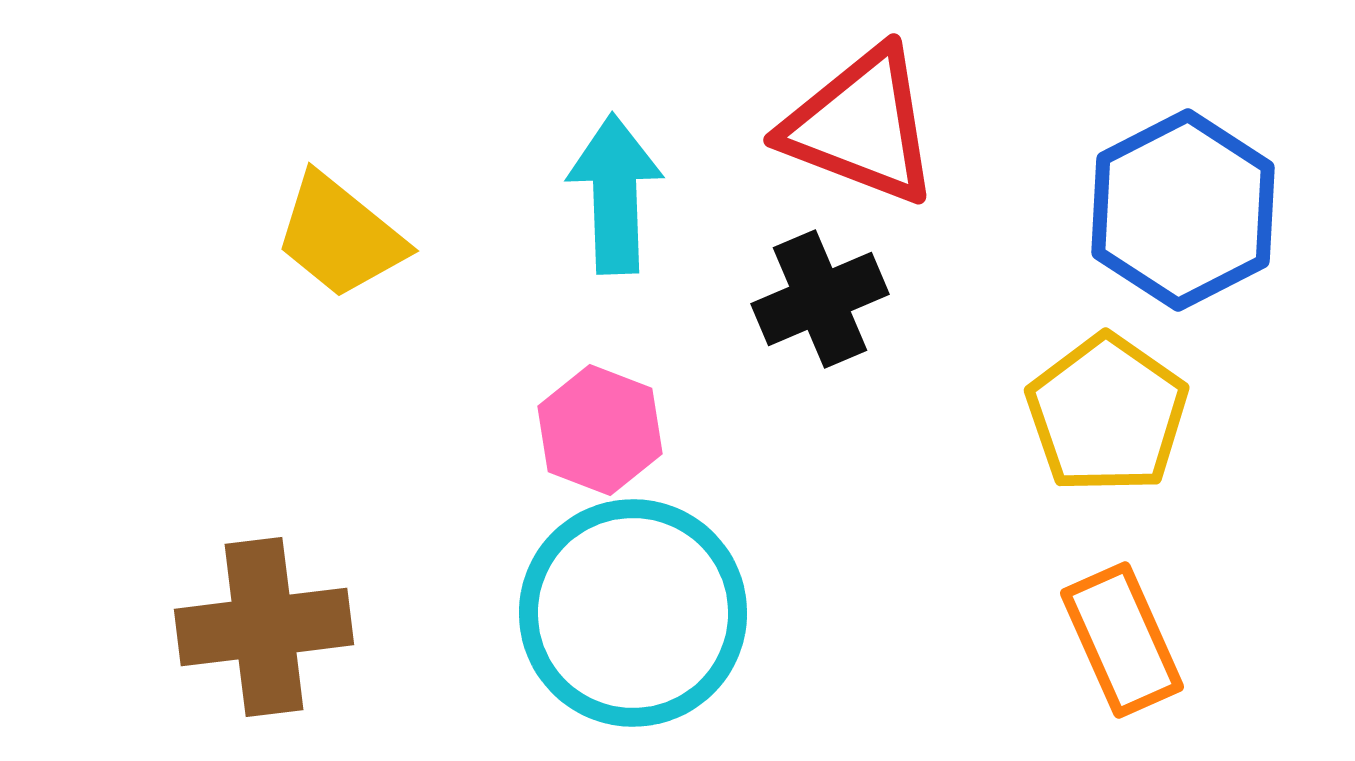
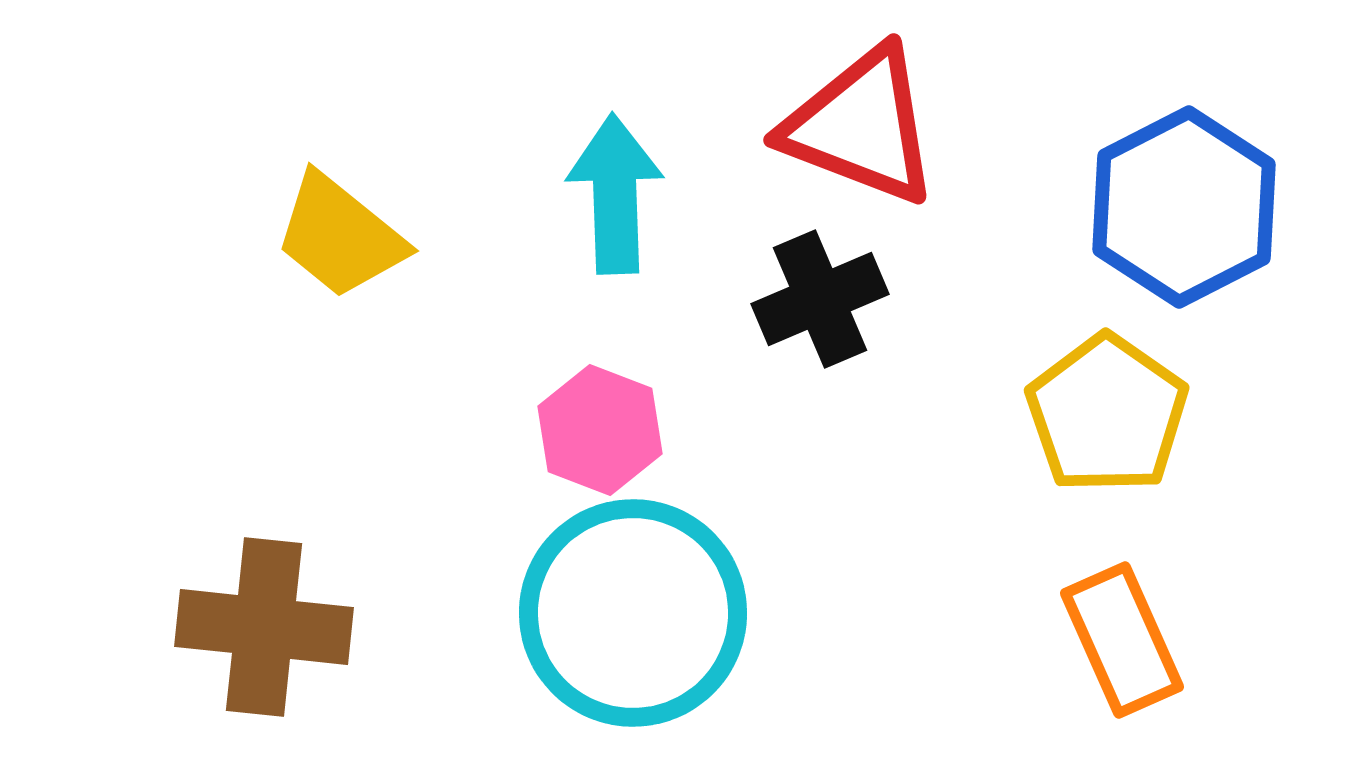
blue hexagon: moved 1 px right, 3 px up
brown cross: rotated 13 degrees clockwise
